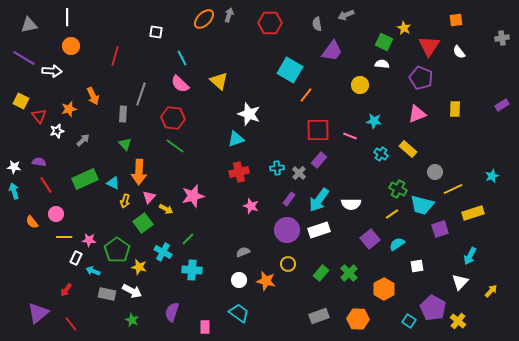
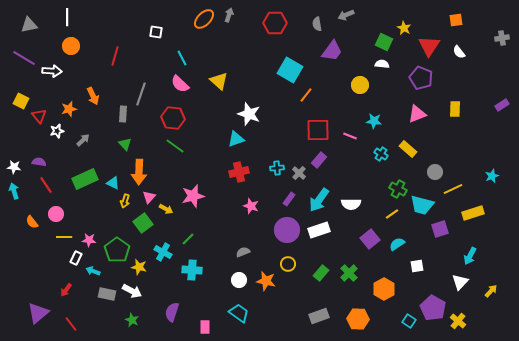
red hexagon at (270, 23): moved 5 px right
